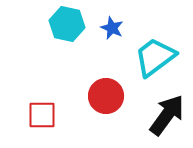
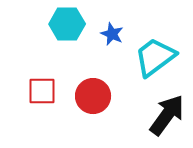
cyan hexagon: rotated 12 degrees counterclockwise
blue star: moved 6 px down
red circle: moved 13 px left
red square: moved 24 px up
